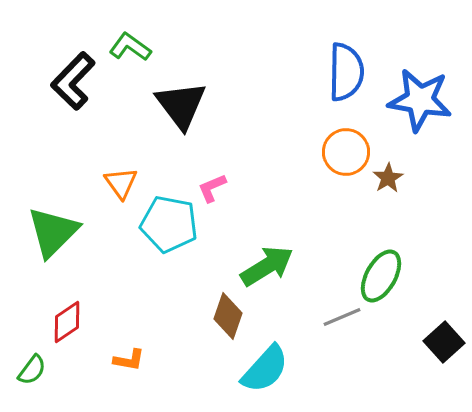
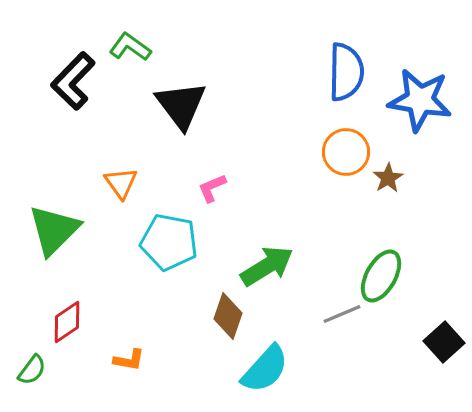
cyan pentagon: moved 18 px down
green triangle: moved 1 px right, 2 px up
gray line: moved 3 px up
